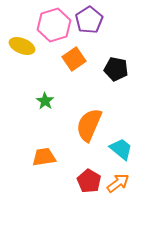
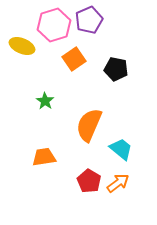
purple pentagon: rotated 8 degrees clockwise
